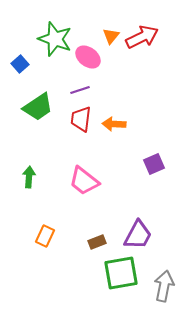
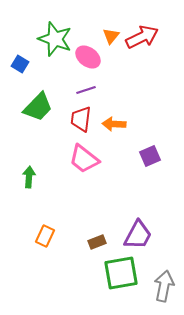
blue square: rotated 18 degrees counterclockwise
purple line: moved 6 px right
green trapezoid: rotated 12 degrees counterclockwise
purple square: moved 4 px left, 8 px up
pink trapezoid: moved 22 px up
